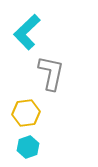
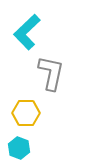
yellow hexagon: rotated 8 degrees clockwise
cyan hexagon: moved 9 px left, 1 px down; rotated 20 degrees counterclockwise
